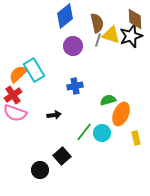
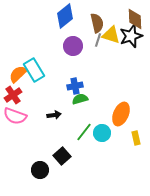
green semicircle: moved 28 px left, 1 px up
pink semicircle: moved 3 px down
